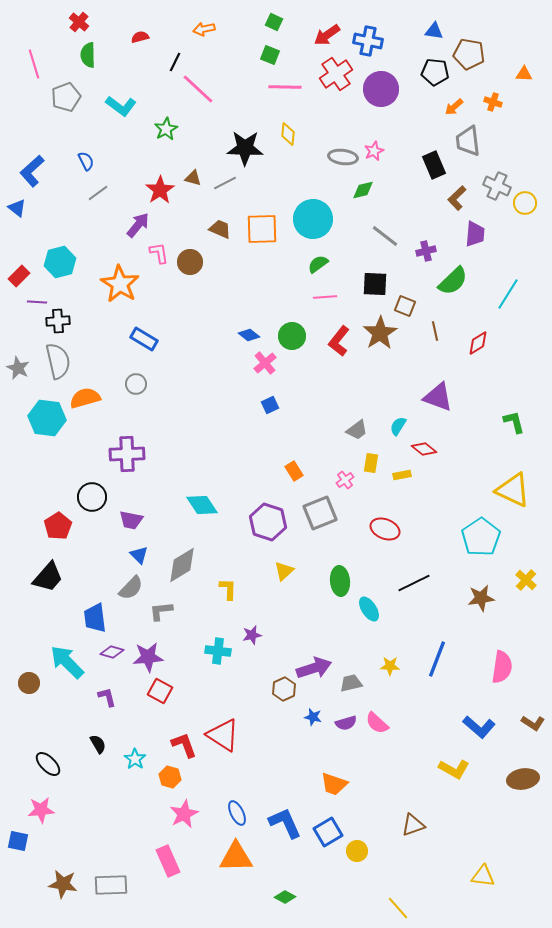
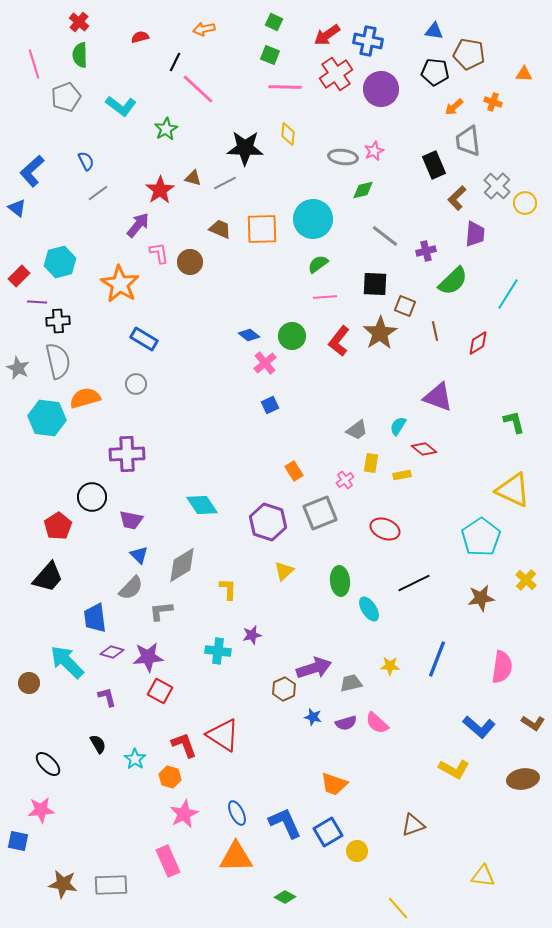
green semicircle at (88, 55): moved 8 px left
gray cross at (497, 186): rotated 20 degrees clockwise
